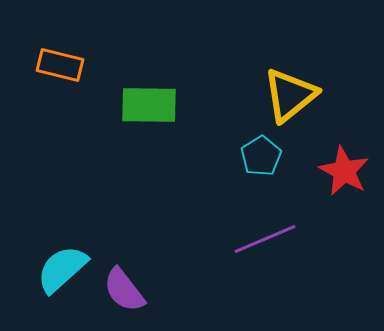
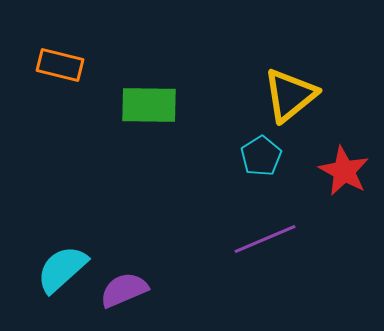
purple semicircle: rotated 105 degrees clockwise
